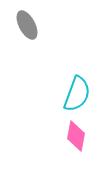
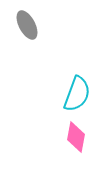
pink diamond: moved 1 px down
